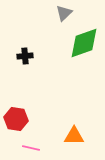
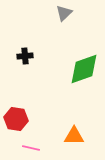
green diamond: moved 26 px down
